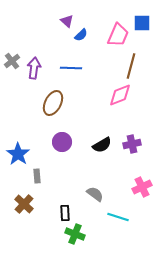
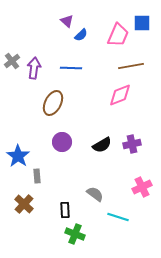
brown line: rotated 65 degrees clockwise
blue star: moved 2 px down
black rectangle: moved 3 px up
